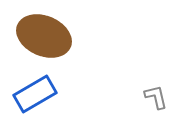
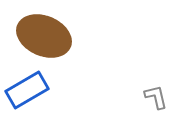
blue rectangle: moved 8 px left, 4 px up
